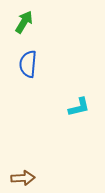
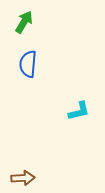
cyan L-shape: moved 4 px down
